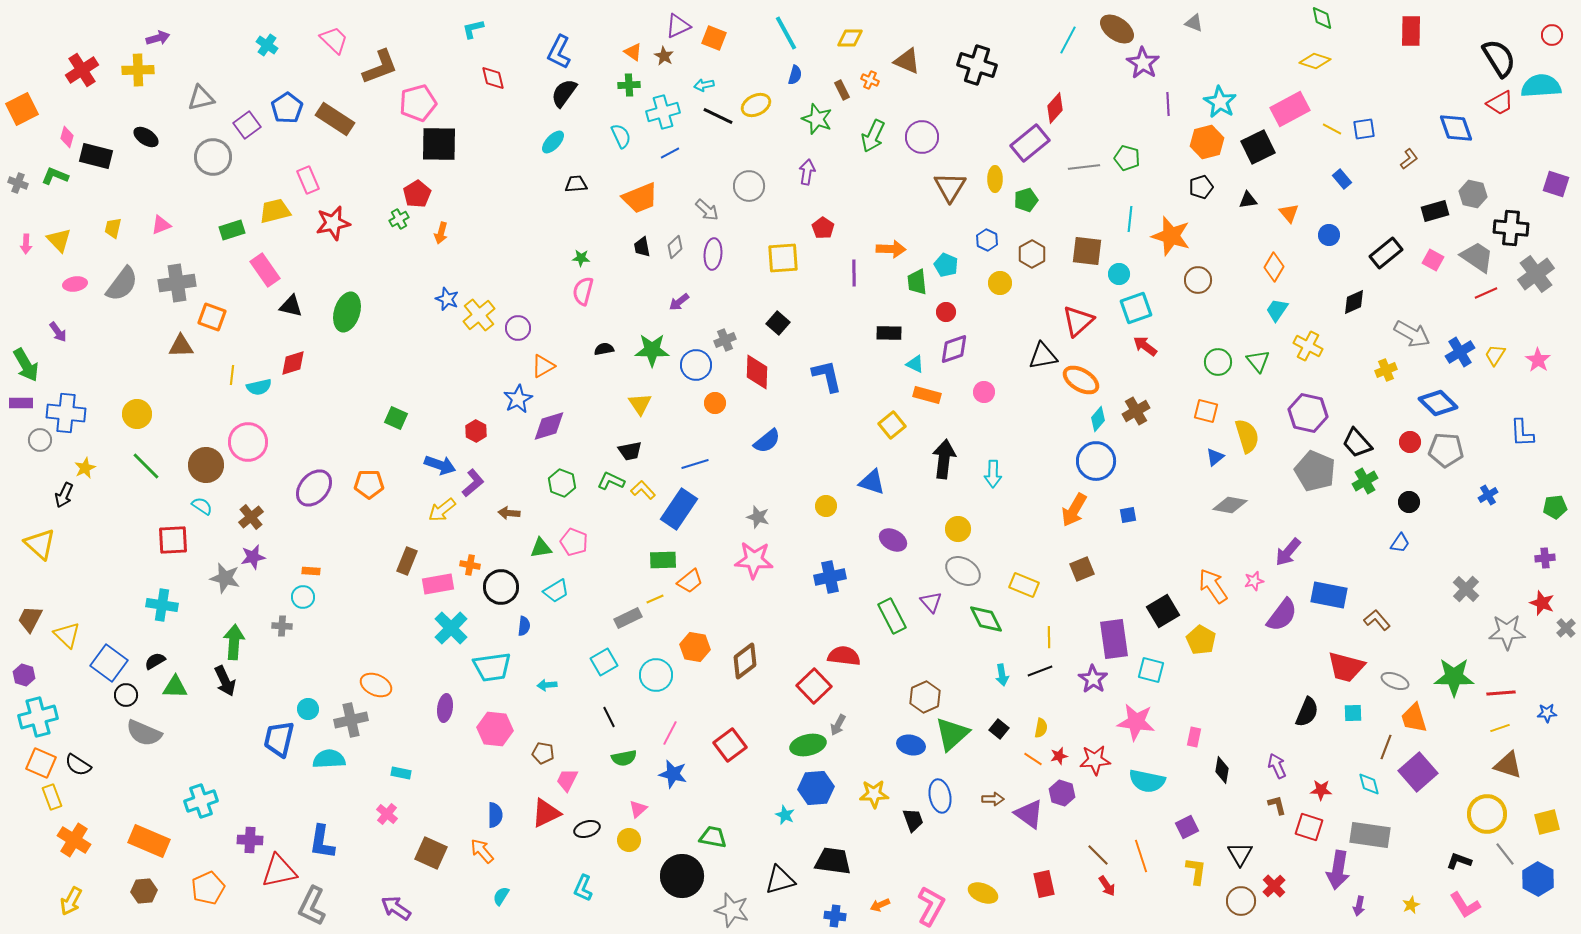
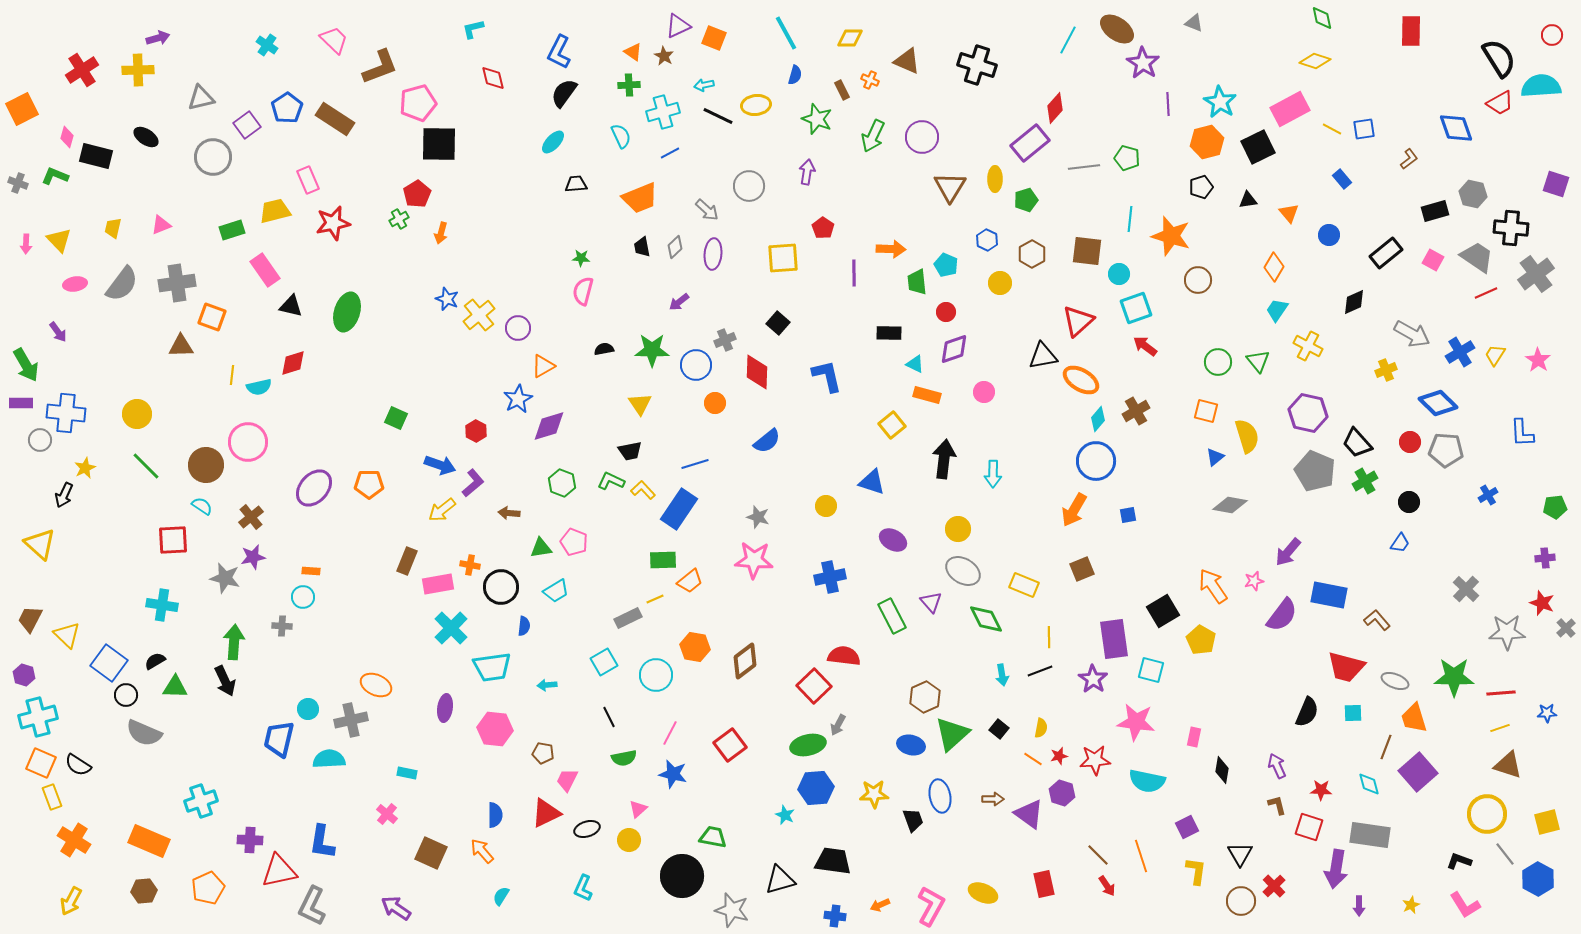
yellow ellipse at (756, 105): rotated 20 degrees clockwise
cyan rectangle at (401, 773): moved 6 px right
purple arrow at (1338, 870): moved 2 px left, 1 px up
purple arrow at (1359, 906): rotated 12 degrees counterclockwise
